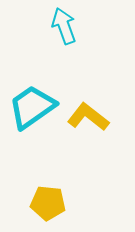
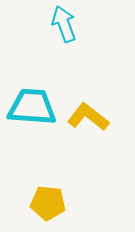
cyan arrow: moved 2 px up
cyan trapezoid: rotated 39 degrees clockwise
